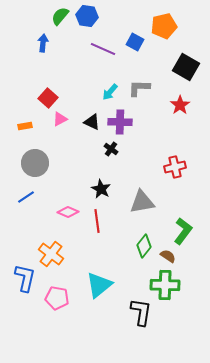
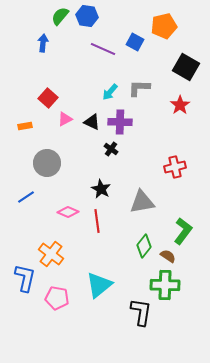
pink triangle: moved 5 px right
gray circle: moved 12 px right
